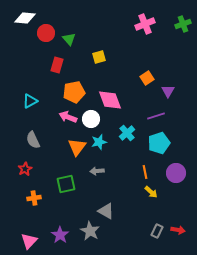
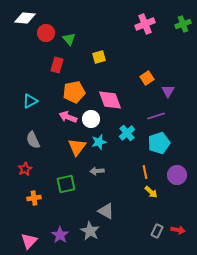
purple circle: moved 1 px right, 2 px down
